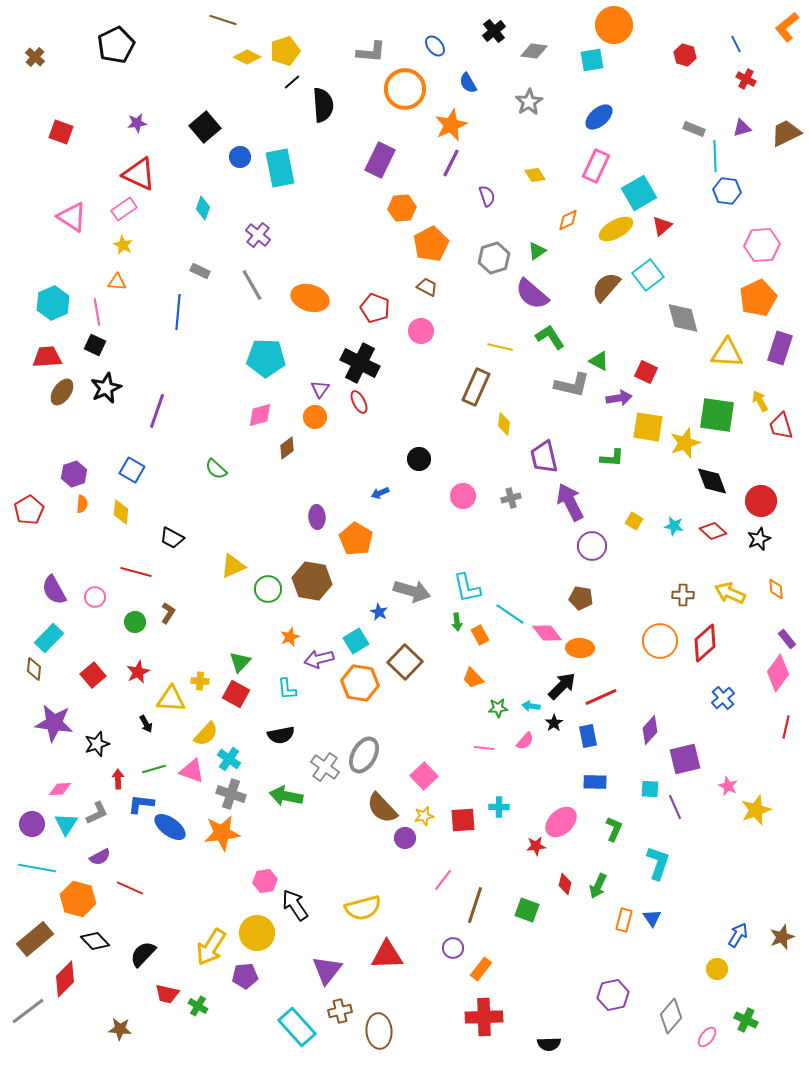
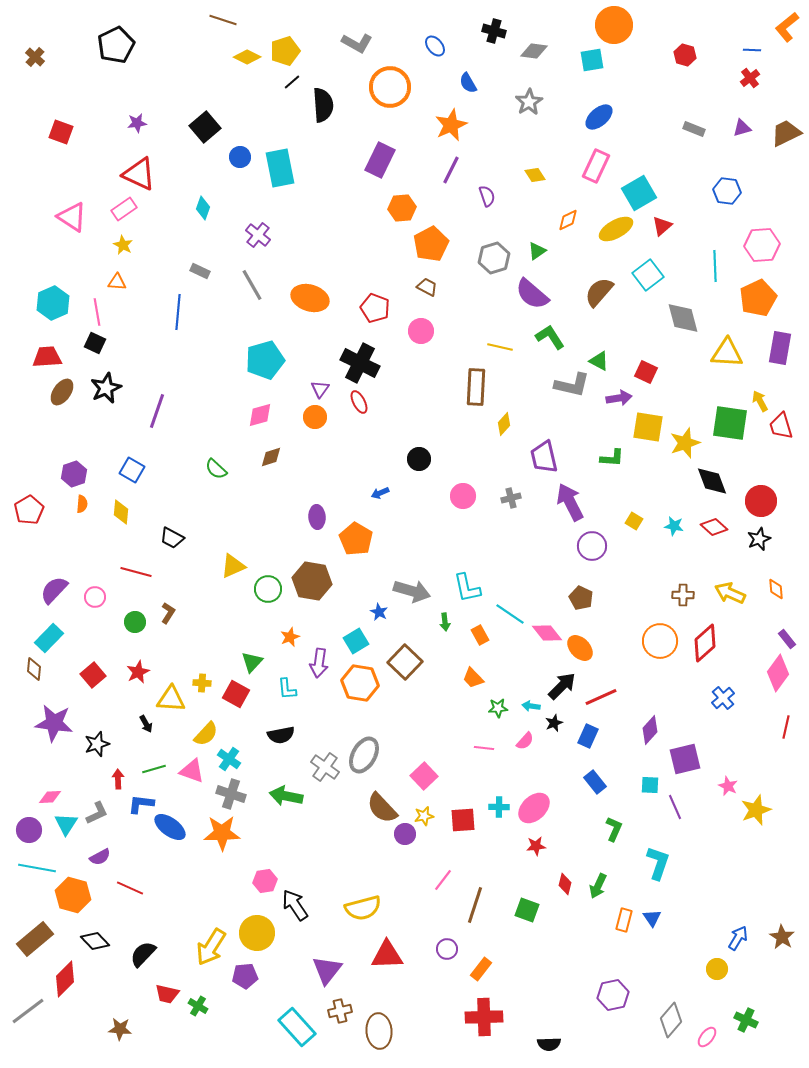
black cross at (494, 31): rotated 35 degrees counterclockwise
blue line at (736, 44): moved 16 px right, 6 px down; rotated 60 degrees counterclockwise
gray L-shape at (371, 52): moved 14 px left, 9 px up; rotated 24 degrees clockwise
red cross at (746, 79): moved 4 px right, 1 px up; rotated 24 degrees clockwise
orange circle at (405, 89): moved 15 px left, 2 px up
cyan line at (715, 156): moved 110 px down
purple line at (451, 163): moved 7 px down
brown semicircle at (606, 287): moved 7 px left, 5 px down
black square at (95, 345): moved 2 px up
purple rectangle at (780, 348): rotated 8 degrees counterclockwise
cyan pentagon at (266, 358): moved 1 px left, 2 px down; rotated 18 degrees counterclockwise
brown rectangle at (476, 387): rotated 21 degrees counterclockwise
green square at (717, 415): moved 13 px right, 8 px down
yellow diamond at (504, 424): rotated 35 degrees clockwise
brown diamond at (287, 448): moved 16 px left, 9 px down; rotated 20 degrees clockwise
red diamond at (713, 531): moved 1 px right, 4 px up
purple semicircle at (54, 590): rotated 72 degrees clockwise
brown pentagon at (581, 598): rotated 15 degrees clockwise
green arrow at (457, 622): moved 12 px left
orange ellipse at (580, 648): rotated 44 degrees clockwise
purple arrow at (319, 659): moved 4 px down; rotated 68 degrees counterclockwise
green triangle at (240, 662): moved 12 px right
yellow cross at (200, 681): moved 2 px right, 2 px down
black star at (554, 723): rotated 12 degrees clockwise
blue rectangle at (588, 736): rotated 35 degrees clockwise
blue rectangle at (595, 782): rotated 50 degrees clockwise
pink diamond at (60, 789): moved 10 px left, 8 px down
cyan square at (650, 789): moved 4 px up
pink ellipse at (561, 822): moved 27 px left, 14 px up
purple circle at (32, 824): moved 3 px left, 6 px down
orange star at (222, 833): rotated 6 degrees clockwise
purple circle at (405, 838): moved 4 px up
orange hexagon at (78, 899): moved 5 px left, 4 px up
blue arrow at (738, 935): moved 3 px down
brown star at (782, 937): rotated 20 degrees counterclockwise
purple circle at (453, 948): moved 6 px left, 1 px down
gray diamond at (671, 1016): moved 4 px down
